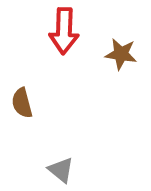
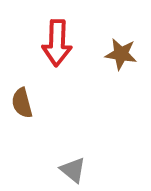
red arrow: moved 7 px left, 12 px down
gray triangle: moved 12 px right
